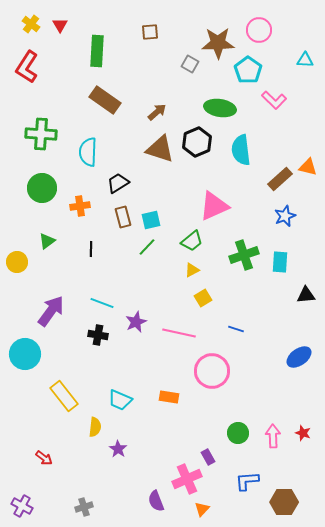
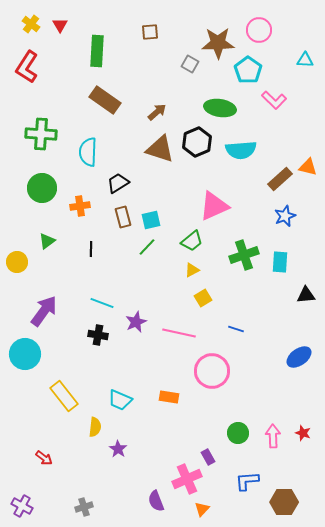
cyan semicircle at (241, 150): rotated 88 degrees counterclockwise
purple arrow at (51, 311): moved 7 px left
